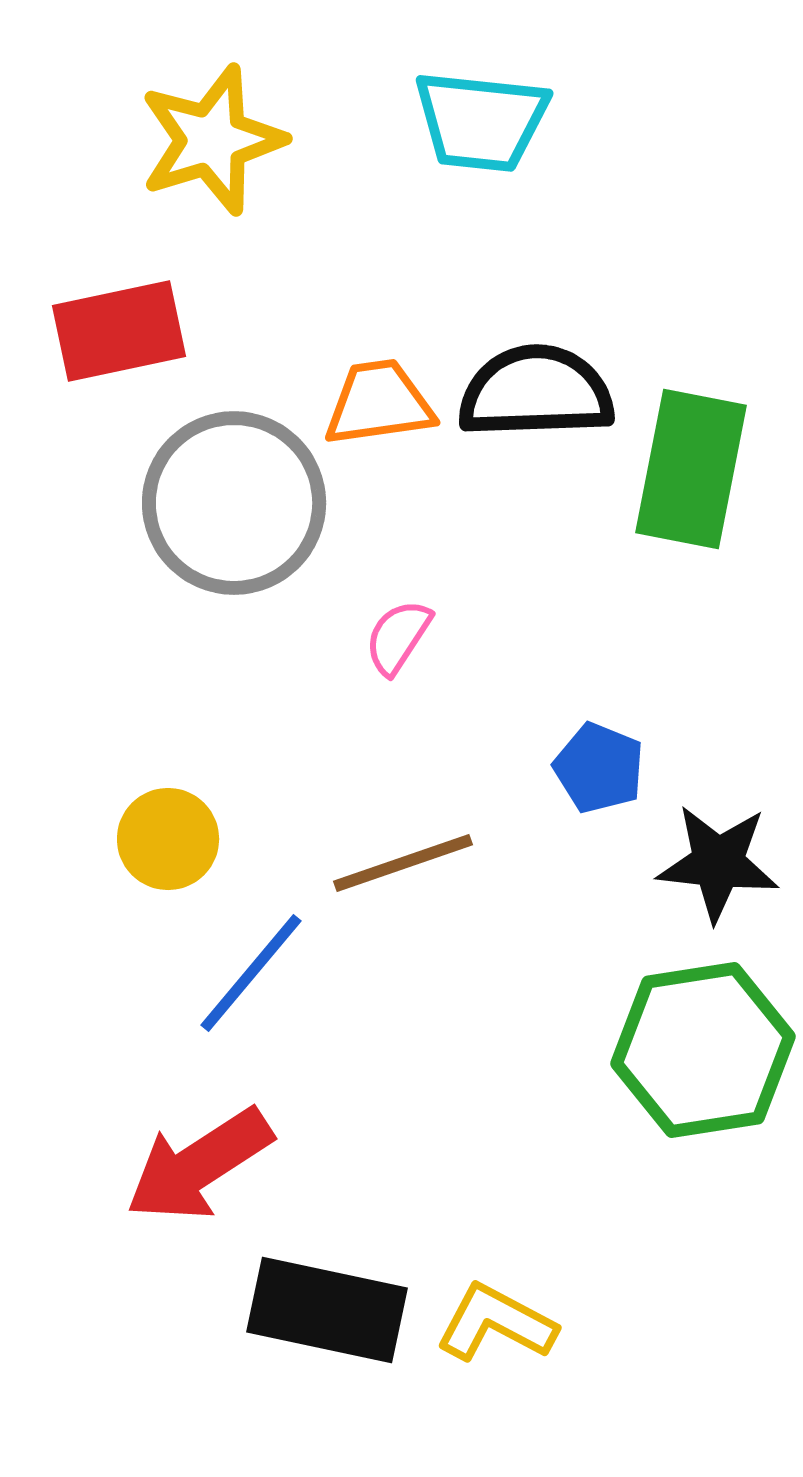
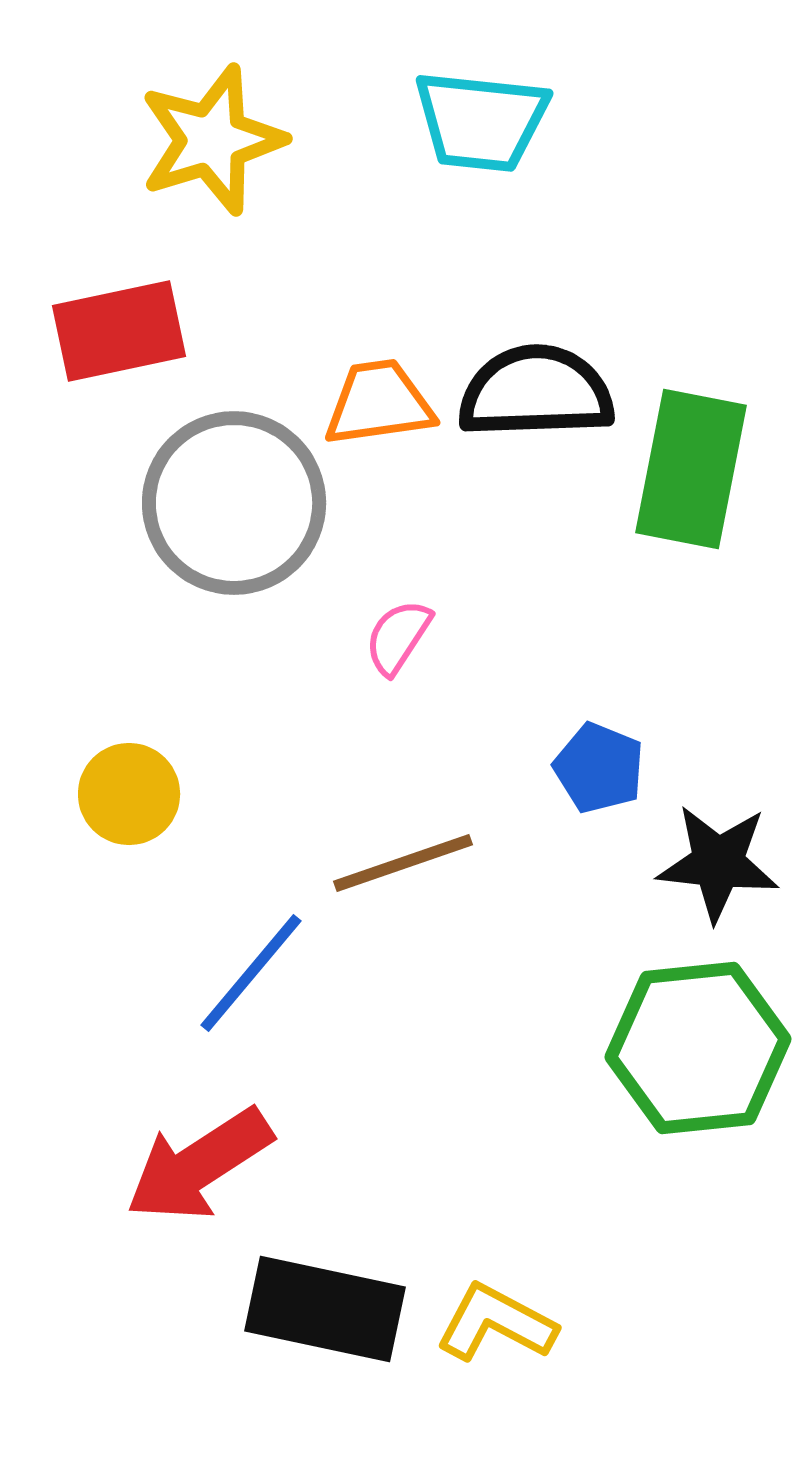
yellow circle: moved 39 px left, 45 px up
green hexagon: moved 5 px left, 2 px up; rotated 3 degrees clockwise
black rectangle: moved 2 px left, 1 px up
